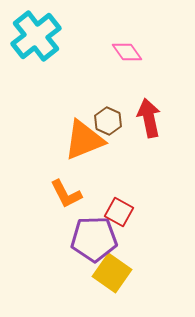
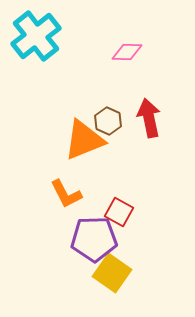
pink diamond: rotated 52 degrees counterclockwise
